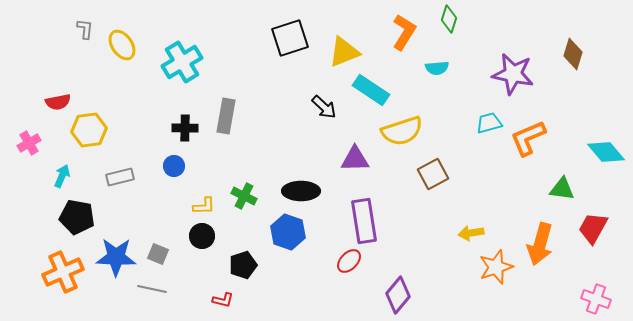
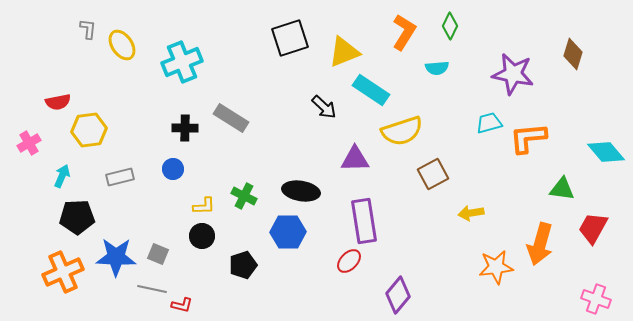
green diamond at (449, 19): moved 1 px right, 7 px down; rotated 8 degrees clockwise
gray L-shape at (85, 29): moved 3 px right
cyan cross at (182, 62): rotated 9 degrees clockwise
gray rectangle at (226, 116): moved 5 px right, 2 px down; rotated 68 degrees counterclockwise
orange L-shape at (528, 138): rotated 18 degrees clockwise
blue circle at (174, 166): moved 1 px left, 3 px down
black ellipse at (301, 191): rotated 9 degrees clockwise
black pentagon at (77, 217): rotated 12 degrees counterclockwise
blue hexagon at (288, 232): rotated 20 degrees counterclockwise
yellow arrow at (471, 233): moved 20 px up
orange star at (496, 267): rotated 12 degrees clockwise
red L-shape at (223, 300): moved 41 px left, 5 px down
